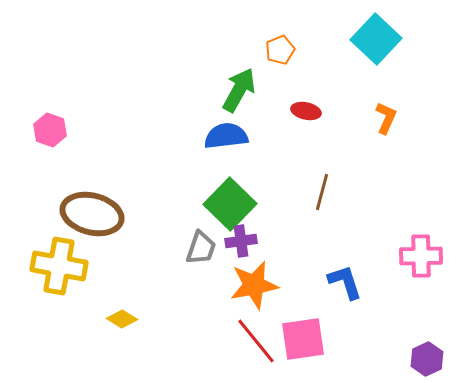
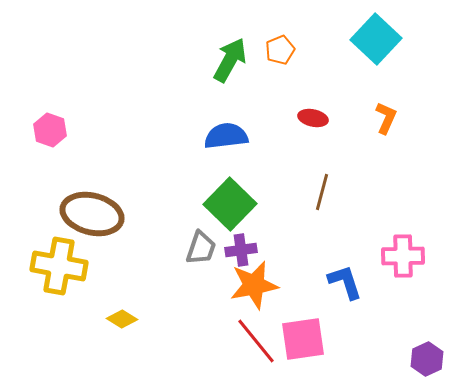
green arrow: moved 9 px left, 30 px up
red ellipse: moved 7 px right, 7 px down
purple cross: moved 9 px down
pink cross: moved 18 px left
